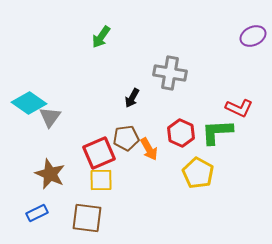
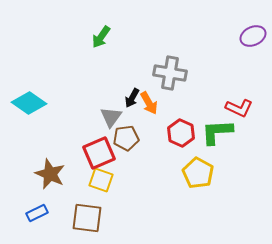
gray triangle: moved 61 px right
orange arrow: moved 46 px up
yellow square: rotated 20 degrees clockwise
